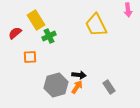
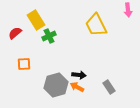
orange square: moved 6 px left, 7 px down
orange arrow: rotated 96 degrees counterclockwise
